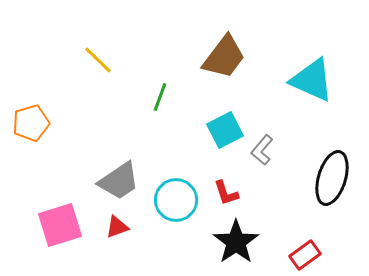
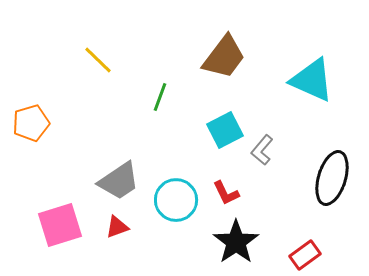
red L-shape: rotated 8 degrees counterclockwise
